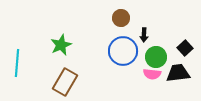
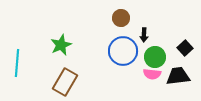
green circle: moved 1 px left
black trapezoid: moved 3 px down
